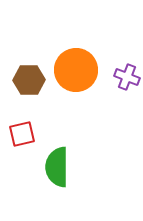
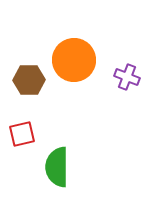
orange circle: moved 2 px left, 10 px up
